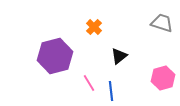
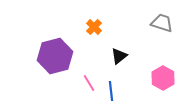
pink hexagon: rotated 15 degrees counterclockwise
